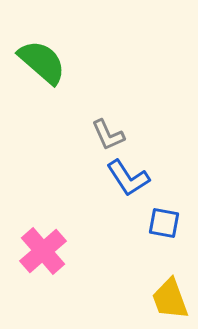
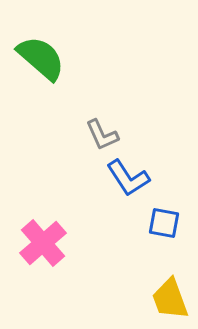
green semicircle: moved 1 px left, 4 px up
gray L-shape: moved 6 px left
pink cross: moved 8 px up
